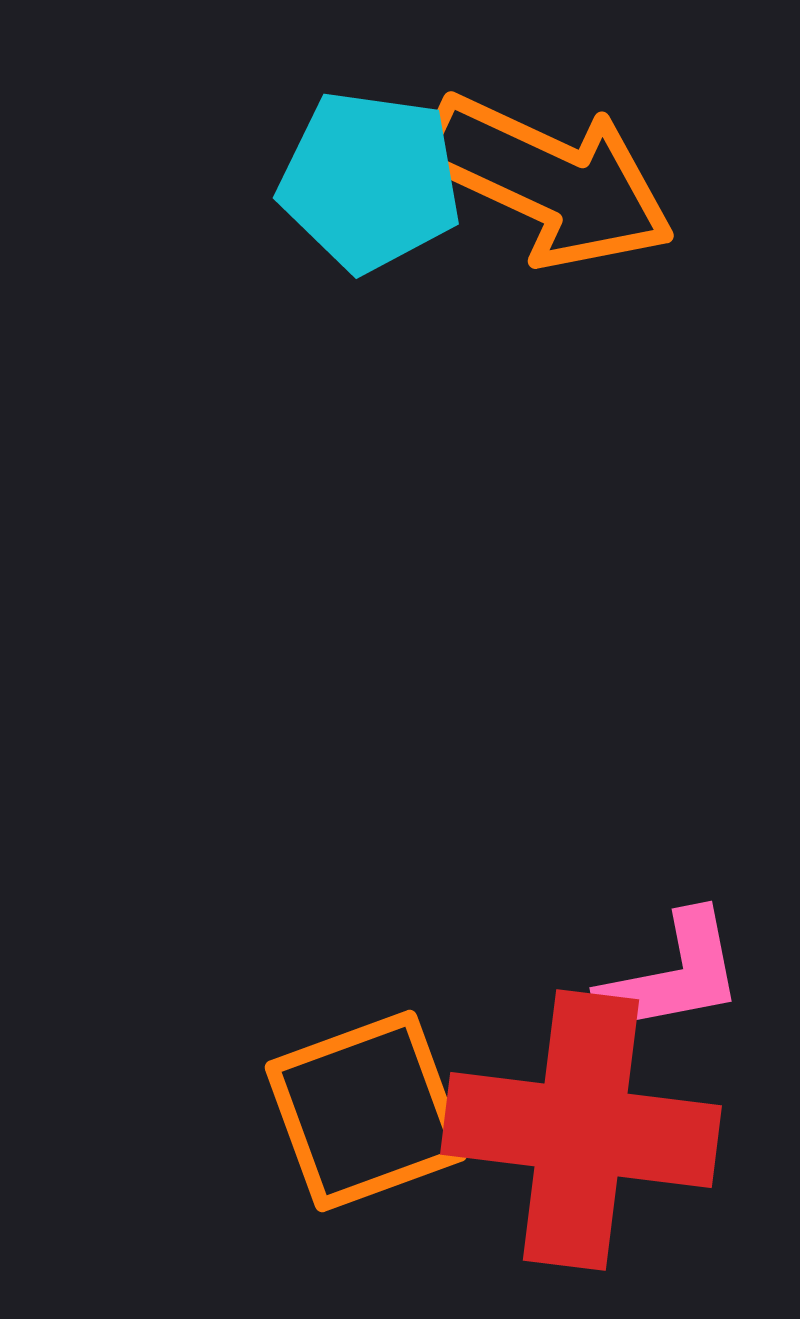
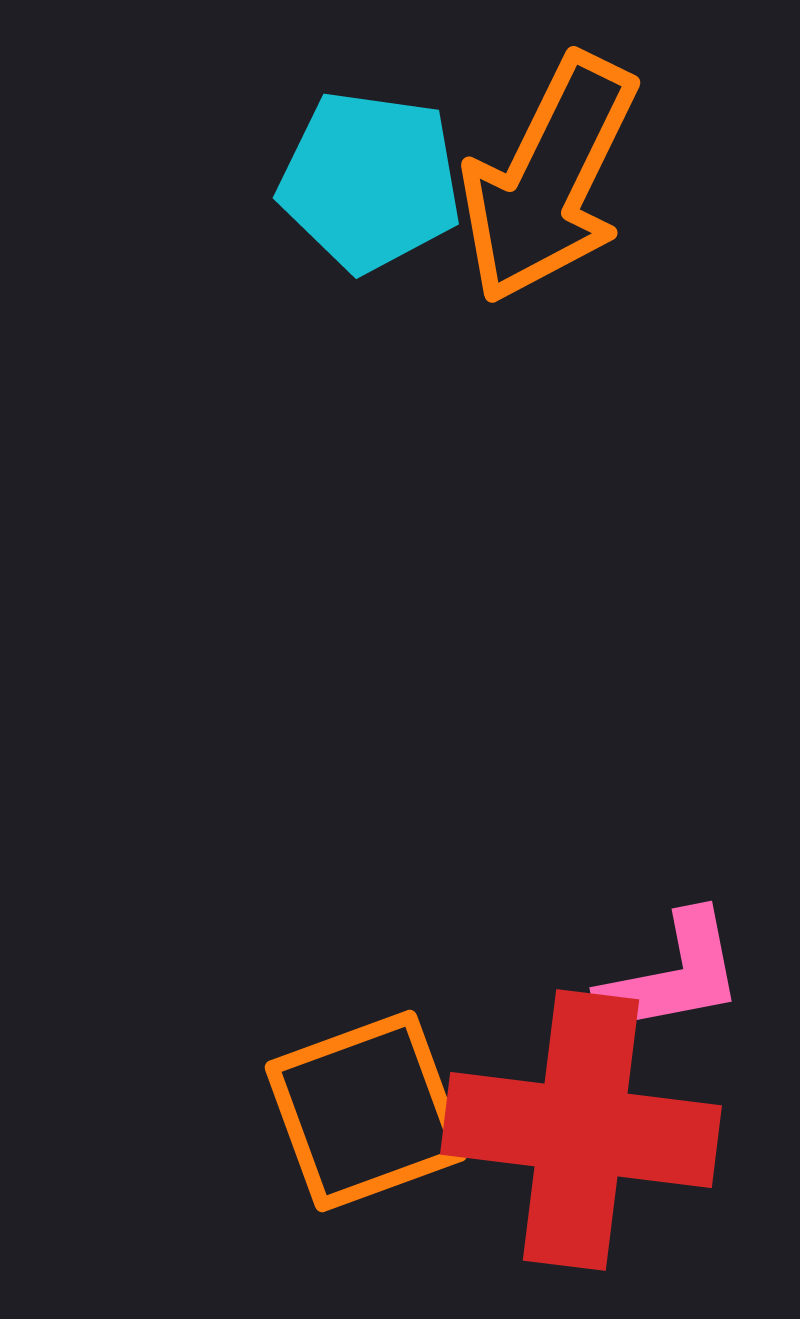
orange arrow: moved 2 px up; rotated 91 degrees clockwise
